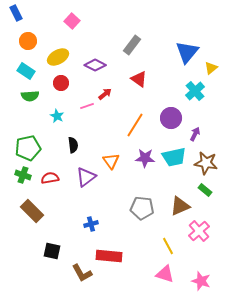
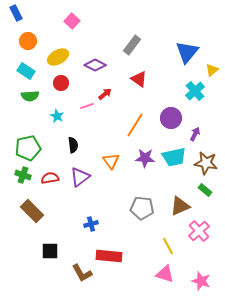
yellow triangle: moved 1 px right, 2 px down
purple triangle: moved 6 px left
black square: moved 2 px left; rotated 12 degrees counterclockwise
